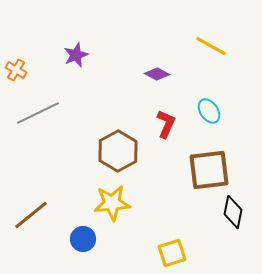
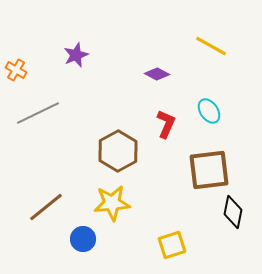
brown line: moved 15 px right, 8 px up
yellow square: moved 8 px up
